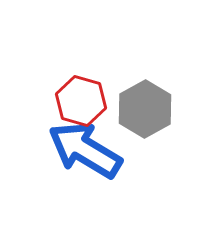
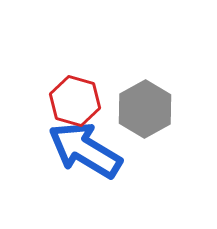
red hexagon: moved 6 px left
